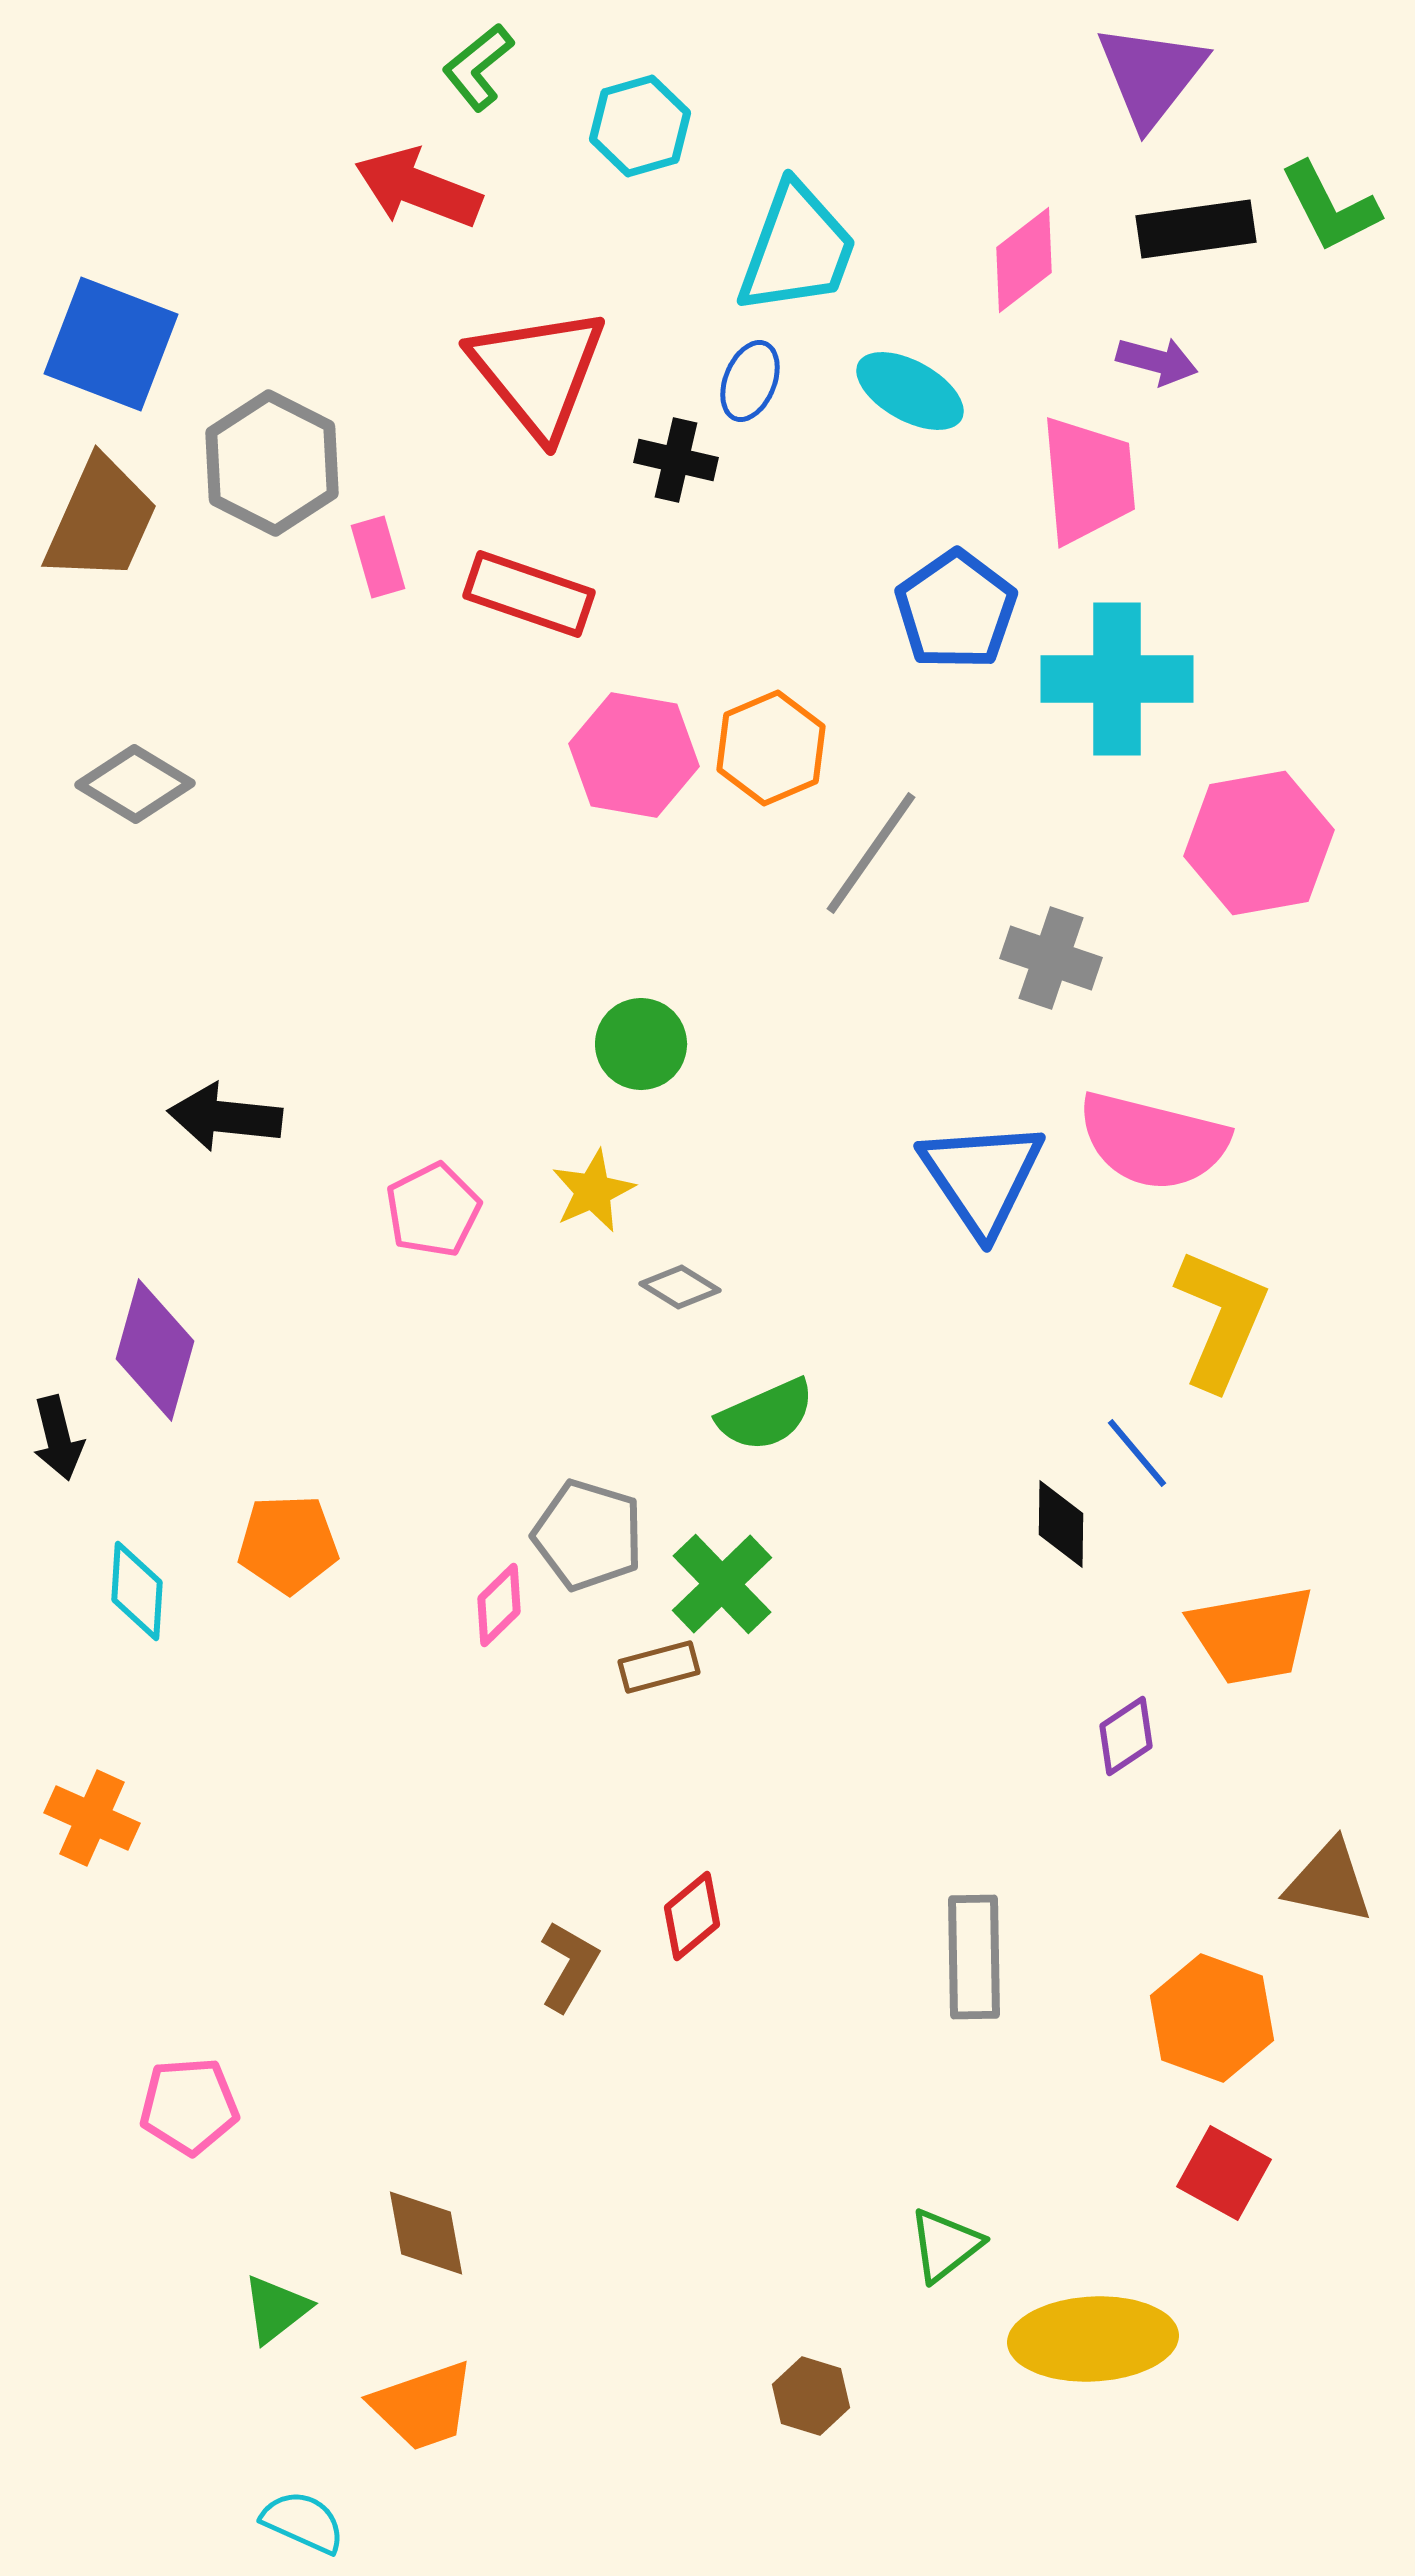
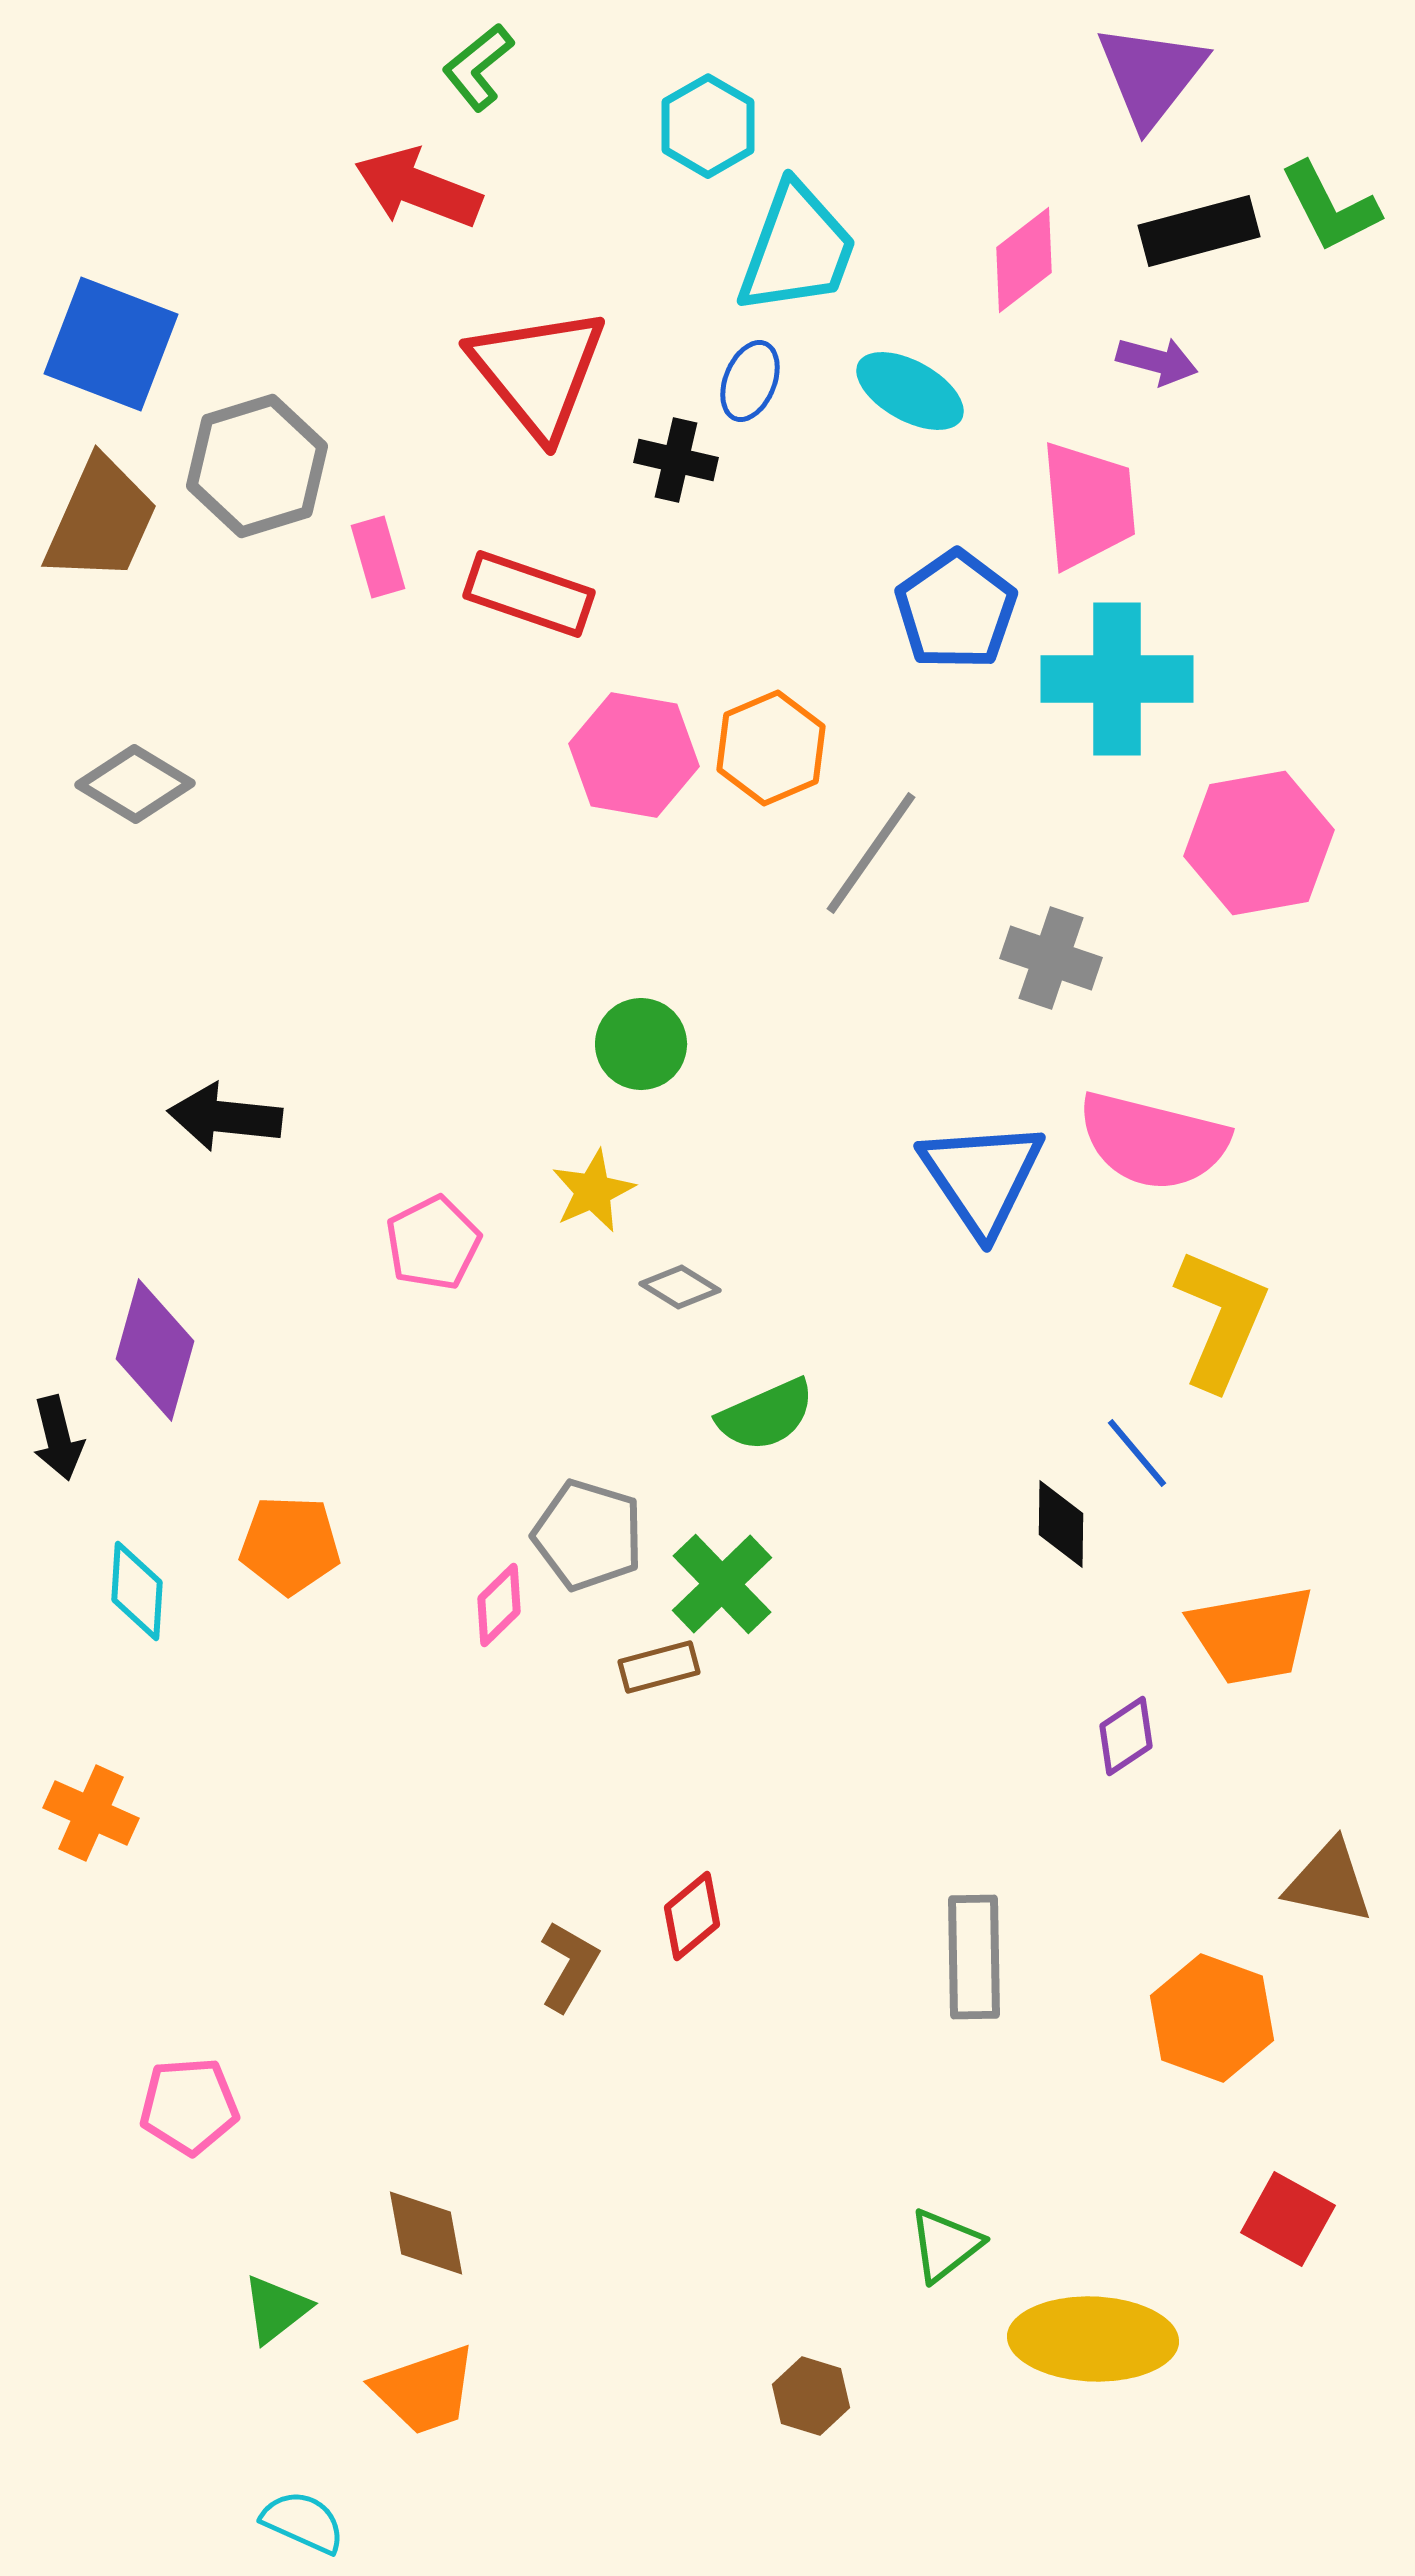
cyan hexagon at (640, 126): moved 68 px right; rotated 14 degrees counterclockwise
black rectangle at (1196, 229): moved 3 px right, 2 px down; rotated 7 degrees counterclockwise
gray hexagon at (272, 463): moved 15 px left, 3 px down; rotated 16 degrees clockwise
pink trapezoid at (1088, 480): moved 25 px down
pink pentagon at (433, 1210): moved 33 px down
orange pentagon at (288, 1544): moved 2 px right, 1 px down; rotated 4 degrees clockwise
orange cross at (92, 1818): moved 1 px left, 5 px up
red square at (1224, 2173): moved 64 px right, 46 px down
yellow ellipse at (1093, 2339): rotated 5 degrees clockwise
orange trapezoid at (423, 2406): moved 2 px right, 16 px up
